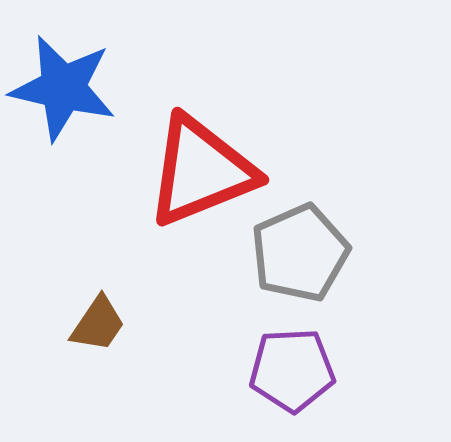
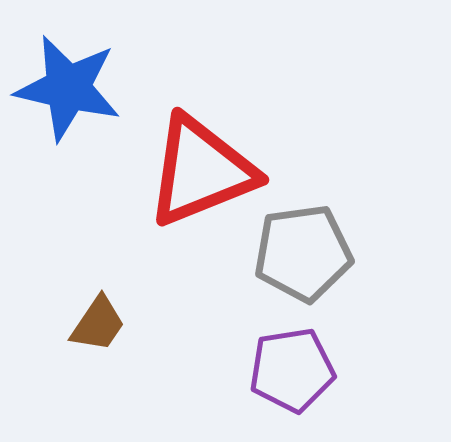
blue star: moved 5 px right
gray pentagon: moved 3 px right; rotated 16 degrees clockwise
purple pentagon: rotated 6 degrees counterclockwise
